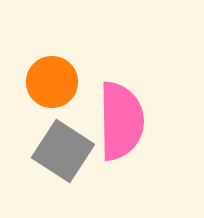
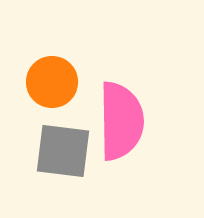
gray square: rotated 26 degrees counterclockwise
